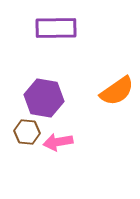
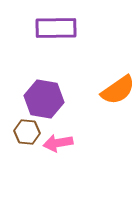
orange semicircle: moved 1 px right, 1 px up
purple hexagon: moved 1 px down
pink arrow: moved 1 px down
